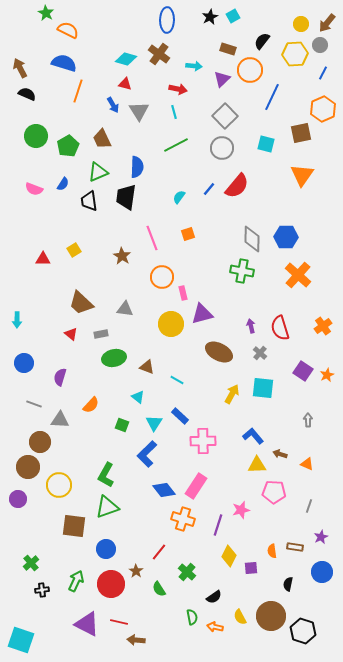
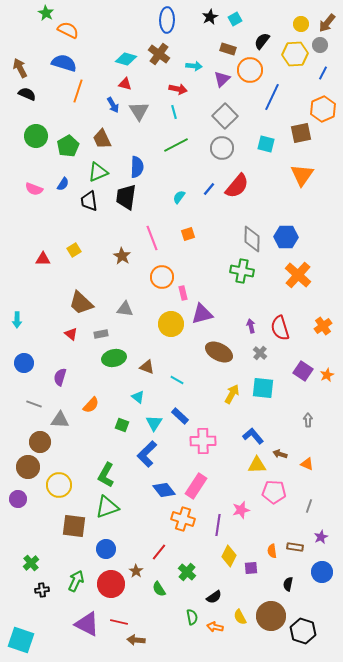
cyan square at (233, 16): moved 2 px right, 3 px down
purple line at (218, 525): rotated 10 degrees counterclockwise
